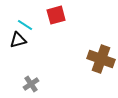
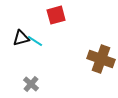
cyan line: moved 10 px right, 16 px down
black triangle: moved 3 px right, 2 px up
gray cross: rotated 14 degrees counterclockwise
